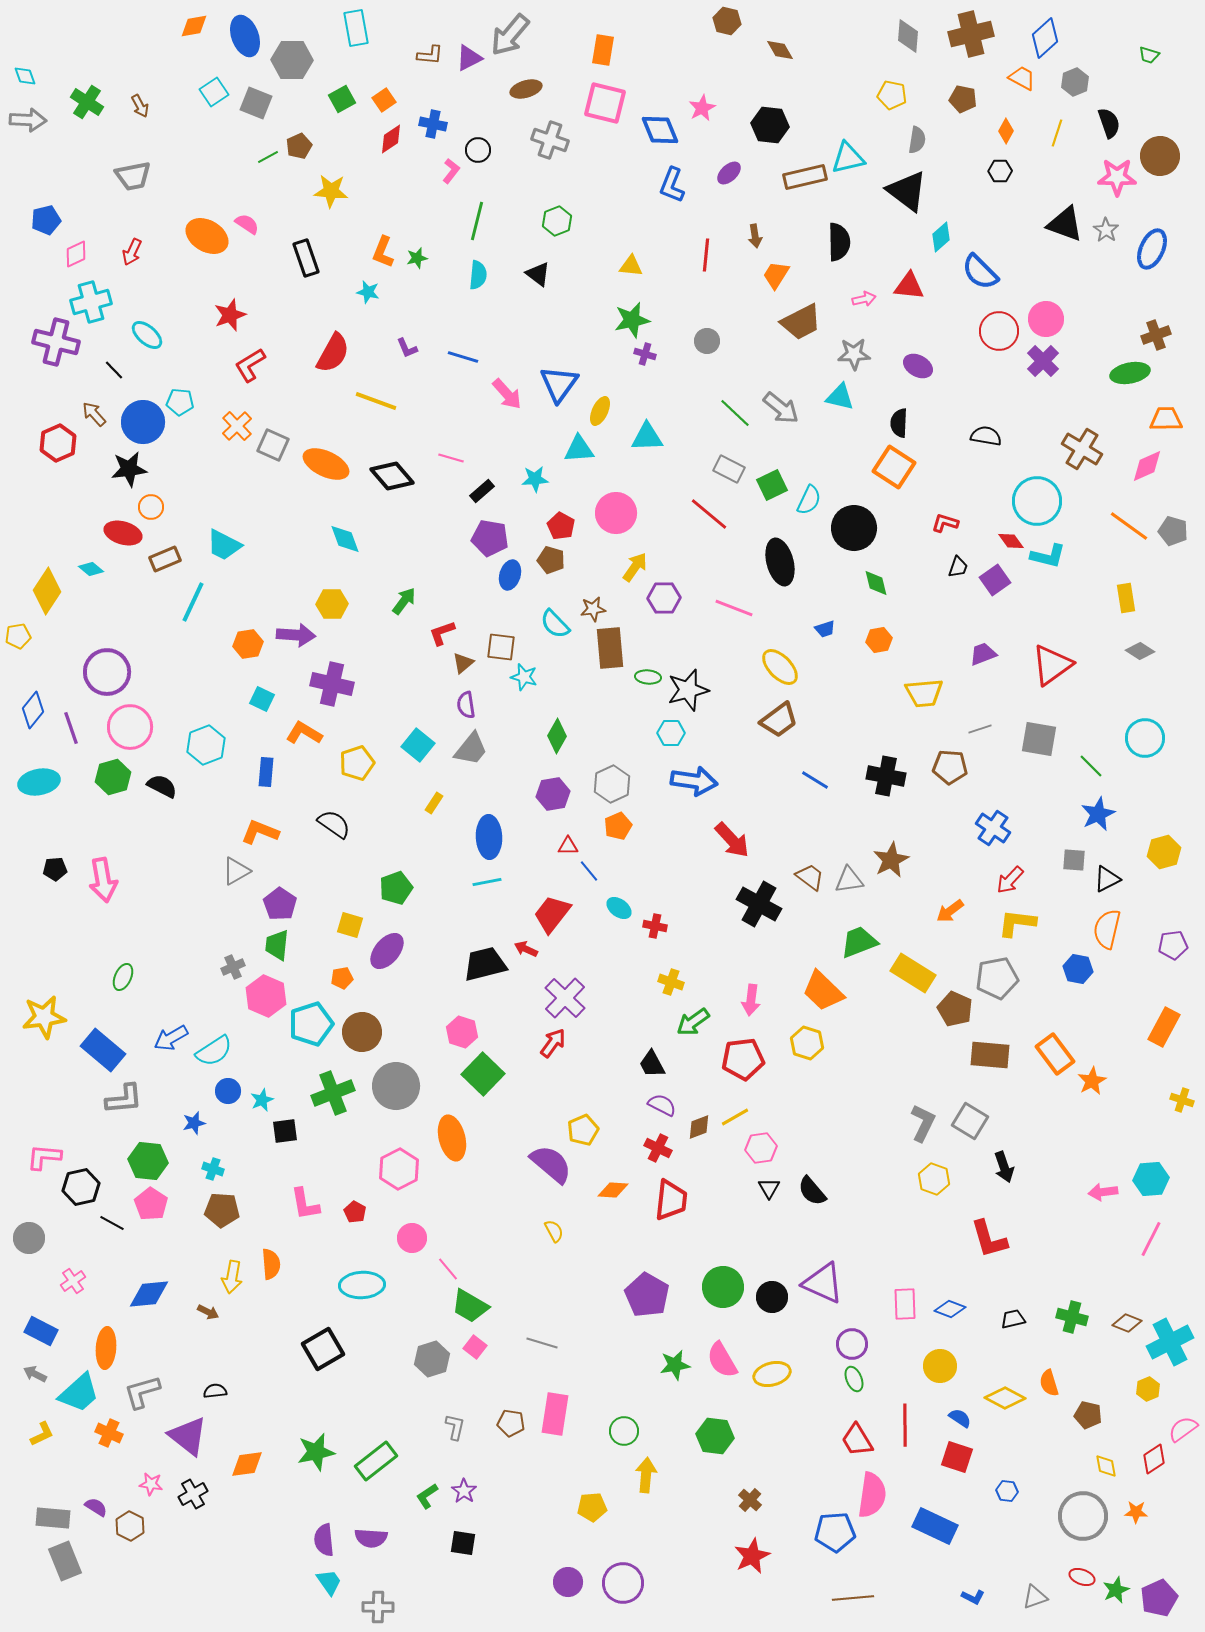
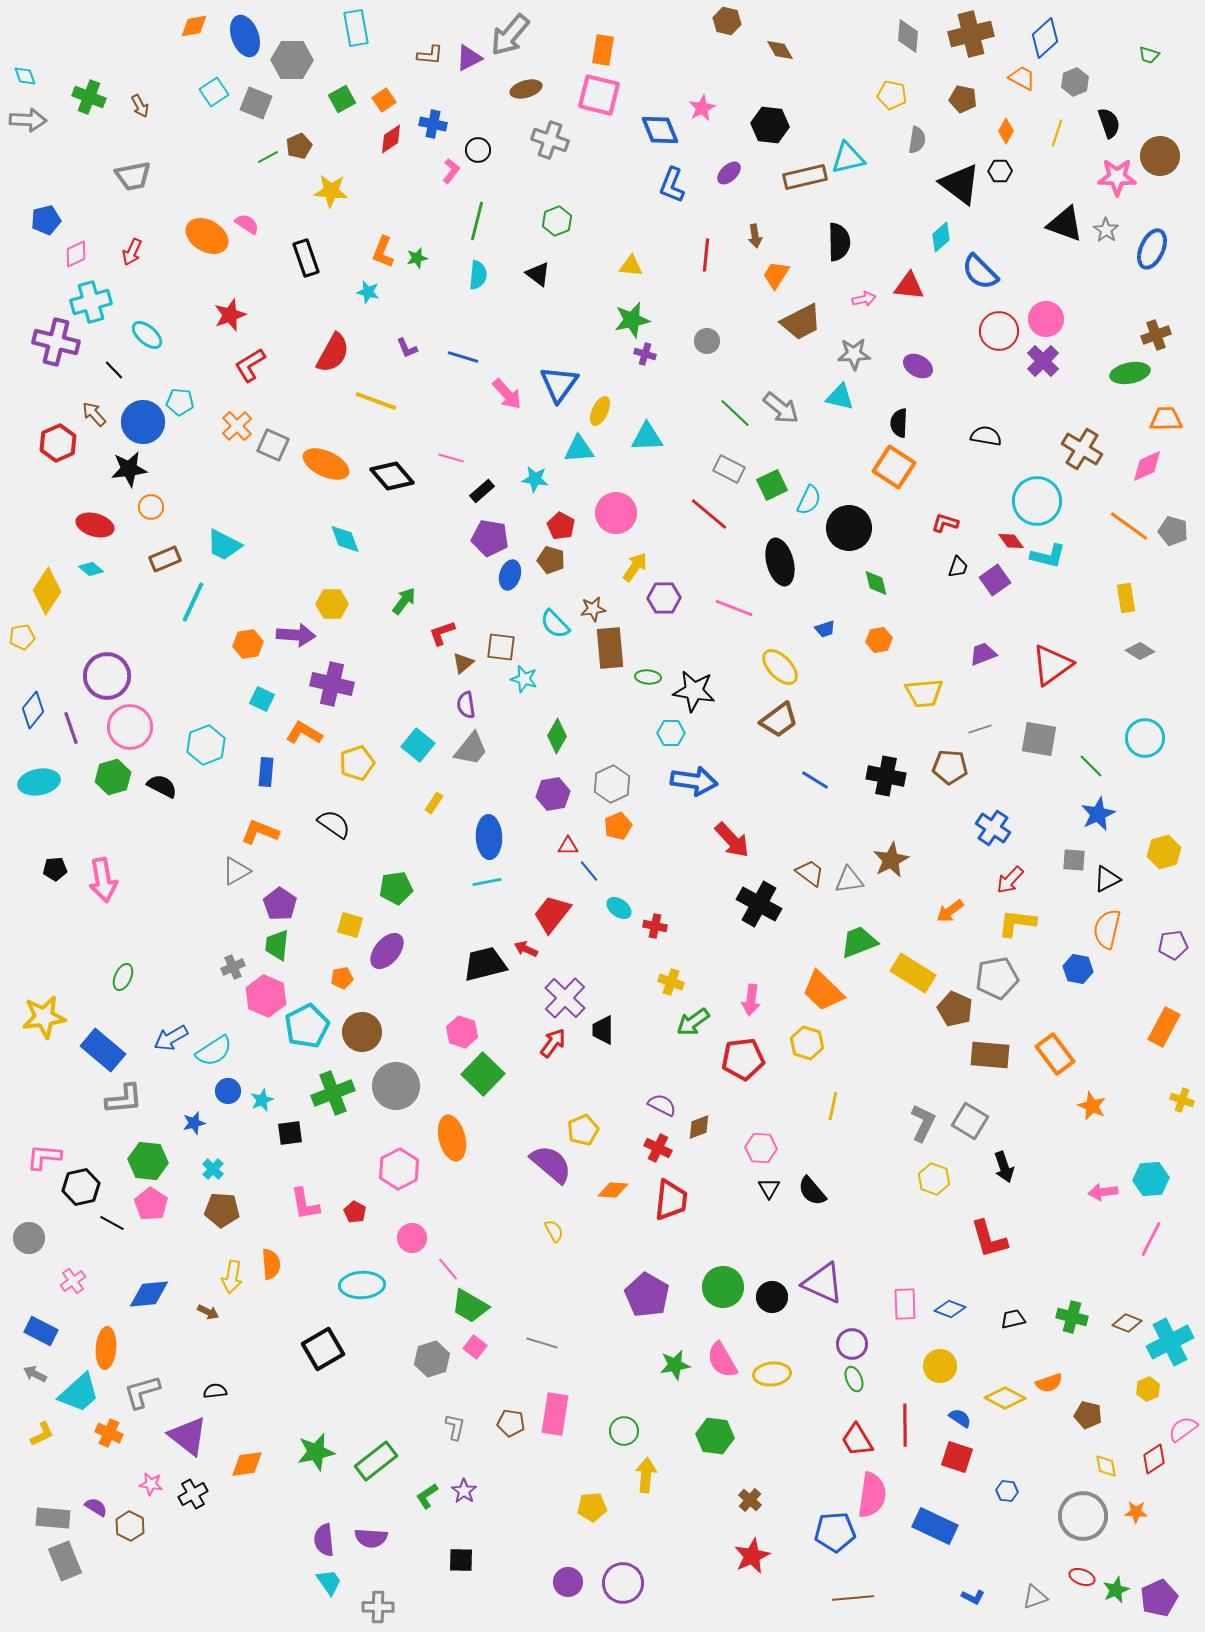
green cross at (87, 102): moved 2 px right, 5 px up; rotated 12 degrees counterclockwise
pink square at (605, 103): moved 6 px left, 8 px up
black triangle at (907, 191): moved 53 px right, 7 px up
cyan star at (535, 479): rotated 12 degrees clockwise
black circle at (854, 528): moved 5 px left
red ellipse at (123, 533): moved 28 px left, 8 px up
yellow pentagon at (18, 636): moved 4 px right, 1 px down
purple circle at (107, 672): moved 4 px down
cyan star at (524, 677): moved 2 px down
black star at (688, 690): moved 6 px right, 1 px down; rotated 24 degrees clockwise
brown trapezoid at (810, 877): moved 4 px up
green pentagon at (396, 888): rotated 12 degrees clockwise
cyan pentagon at (311, 1024): moved 4 px left, 2 px down; rotated 9 degrees counterclockwise
black trapezoid at (652, 1064): moved 49 px left, 34 px up; rotated 28 degrees clockwise
orange star at (1092, 1081): moved 25 px down; rotated 20 degrees counterclockwise
yellow line at (735, 1117): moved 98 px right, 11 px up; rotated 48 degrees counterclockwise
black square at (285, 1131): moved 5 px right, 2 px down
pink hexagon at (761, 1148): rotated 12 degrees clockwise
cyan cross at (213, 1169): rotated 25 degrees clockwise
yellow ellipse at (772, 1374): rotated 9 degrees clockwise
orange semicircle at (1049, 1383): rotated 92 degrees counterclockwise
black square at (463, 1543): moved 2 px left, 17 px down; rotated 8 degrees counterclockwise
